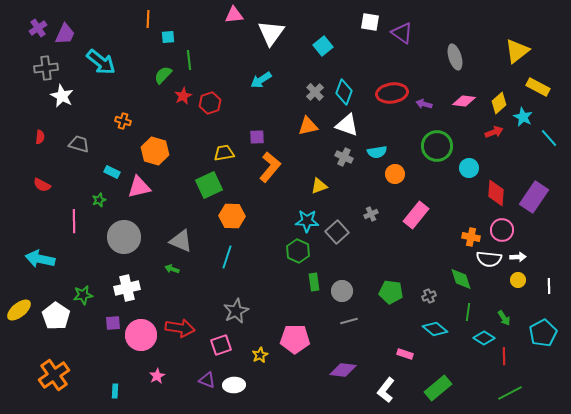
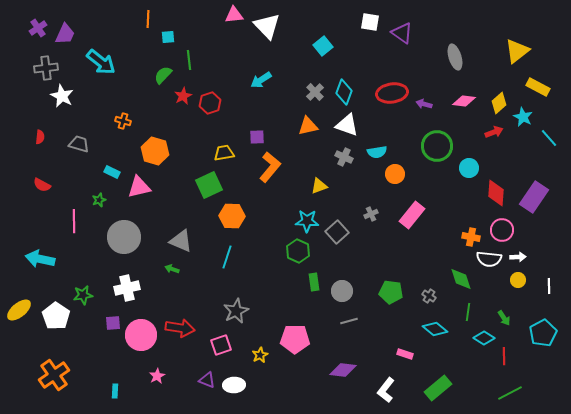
white triangle at (271, 33): moved 4 px left, 7 px up; rotated 20 degrees counterclockwise
pink rectangle at (416, 215): moved 4 px left
gray cross at (429, 296): rotated 32 degrees counterclockwise
